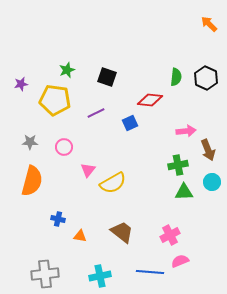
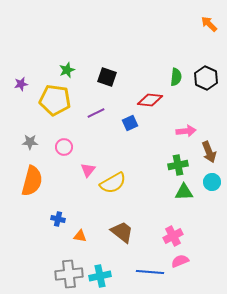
brown arrow: moved 1 px right, 2 px down
pink cross: moved 3 px right, 1 px down
gray cross: moved 24 px right
